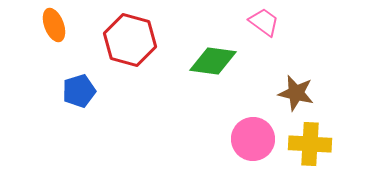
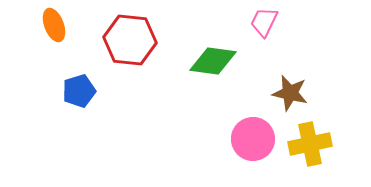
pink trapezoid: rotated 100 degrees counterclockwise
red hexagon: rotated 9 degrees counterclockwise
brown star: moved 6 px left
yellow cross: rotated 15 degrees counterclockwise
